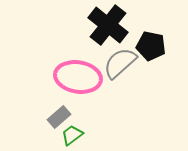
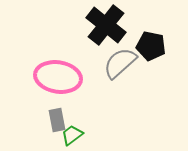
black cross: moved 2 px left
pink ellipse: moved 20 px left
gray rectangle: moved 2 px left, 3 px down; rotated 60 degrees counterclockwise
